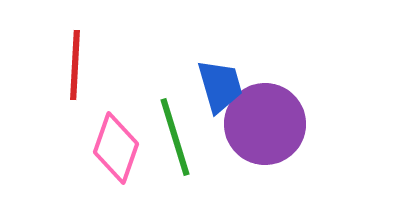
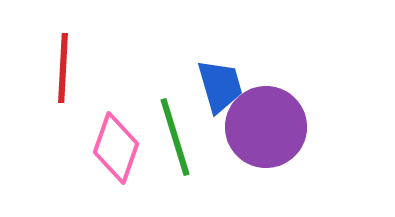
red line: moved 12 px left, 3 px down
purple circle: moved 1 px right, 3 px down
